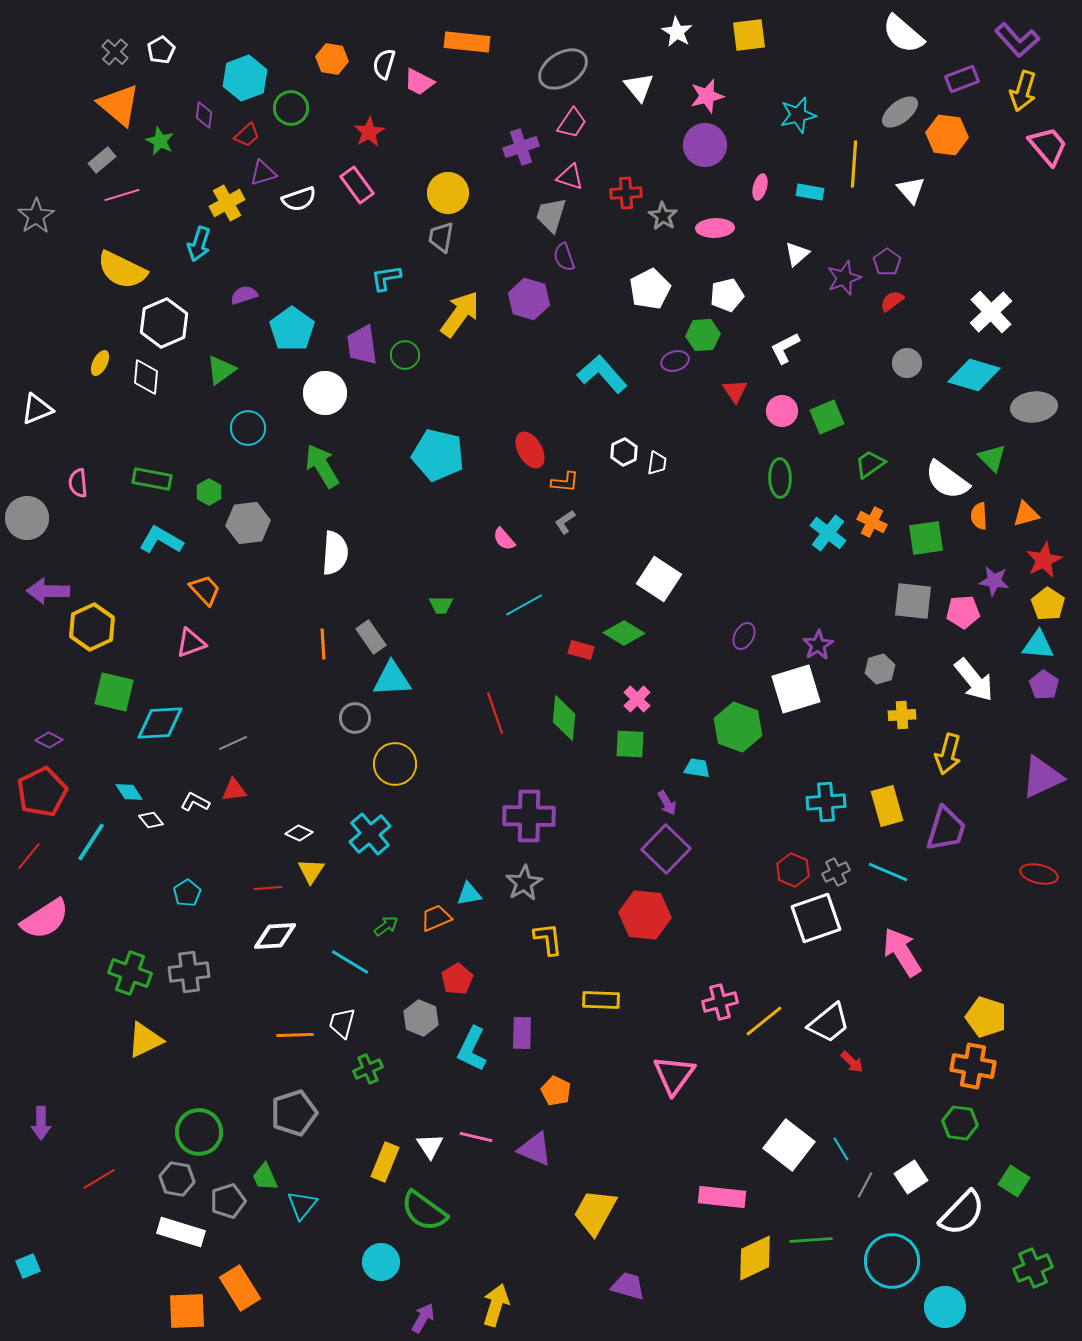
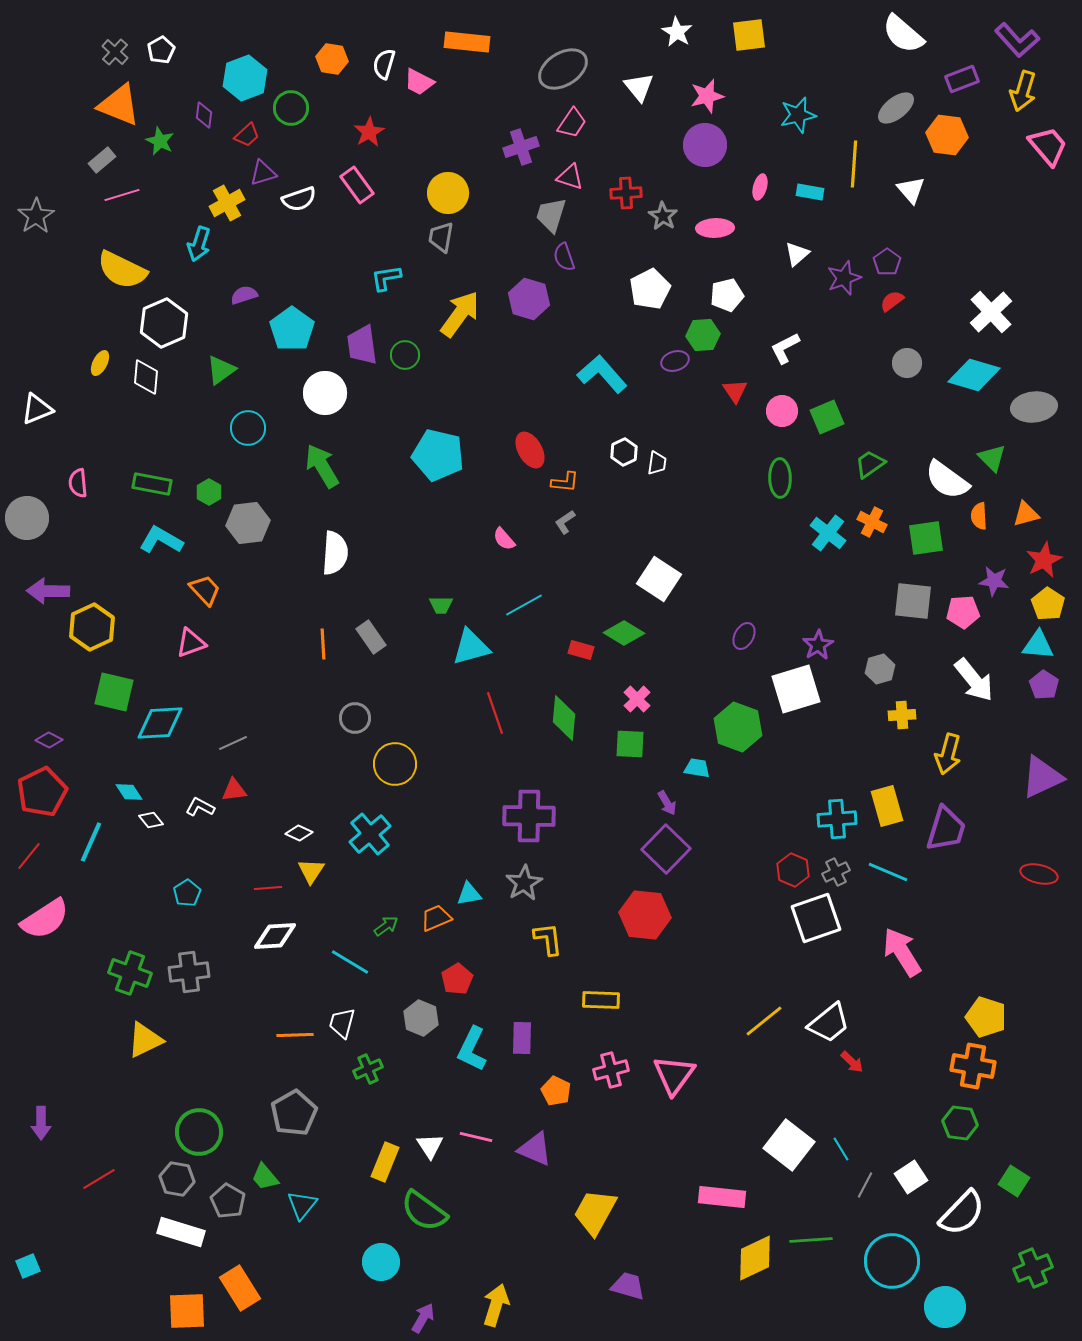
orange triangle at (119, 105): rotated 18 degrees counterclockwise
gray ellipse at (900, 112): moved 4 px left, 4 px up
green rectangle at (152, 479): moved 5 px down
cyan triangle at (392, 679): moved 79 px right, 32 px up; rotated 12 degrees counterclockwise
white L-shape at (195, 802): moved 5 px right, 5 px down
cyan cross at (826, 802): moved 11 px right, 17 px down
cyan line at (91, 842): rotated 9 degrees counterclockwise
pink cross at (720, 1002): moved 109 px left, 68 px down
purple rectangle at (522, 1033): moved 5 px down
gray pentagon at (294, 1113): rotated 12 degrees counterclockwise
green trapezoid at (265, 1177): rotated 16 degrees counterclockwise
gray pentagon at (228, 1201): rotated 24 degrees counterclockwise
